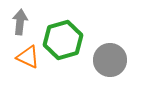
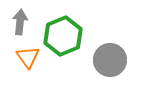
green hexagon: moved 4 px up; rotated 6 degrees counterclockwise
orange triangle: rotated 30 degrees clockwise
